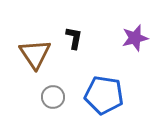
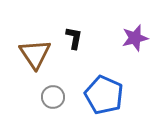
blue pentagon: rotated 15 degrees clockwise
